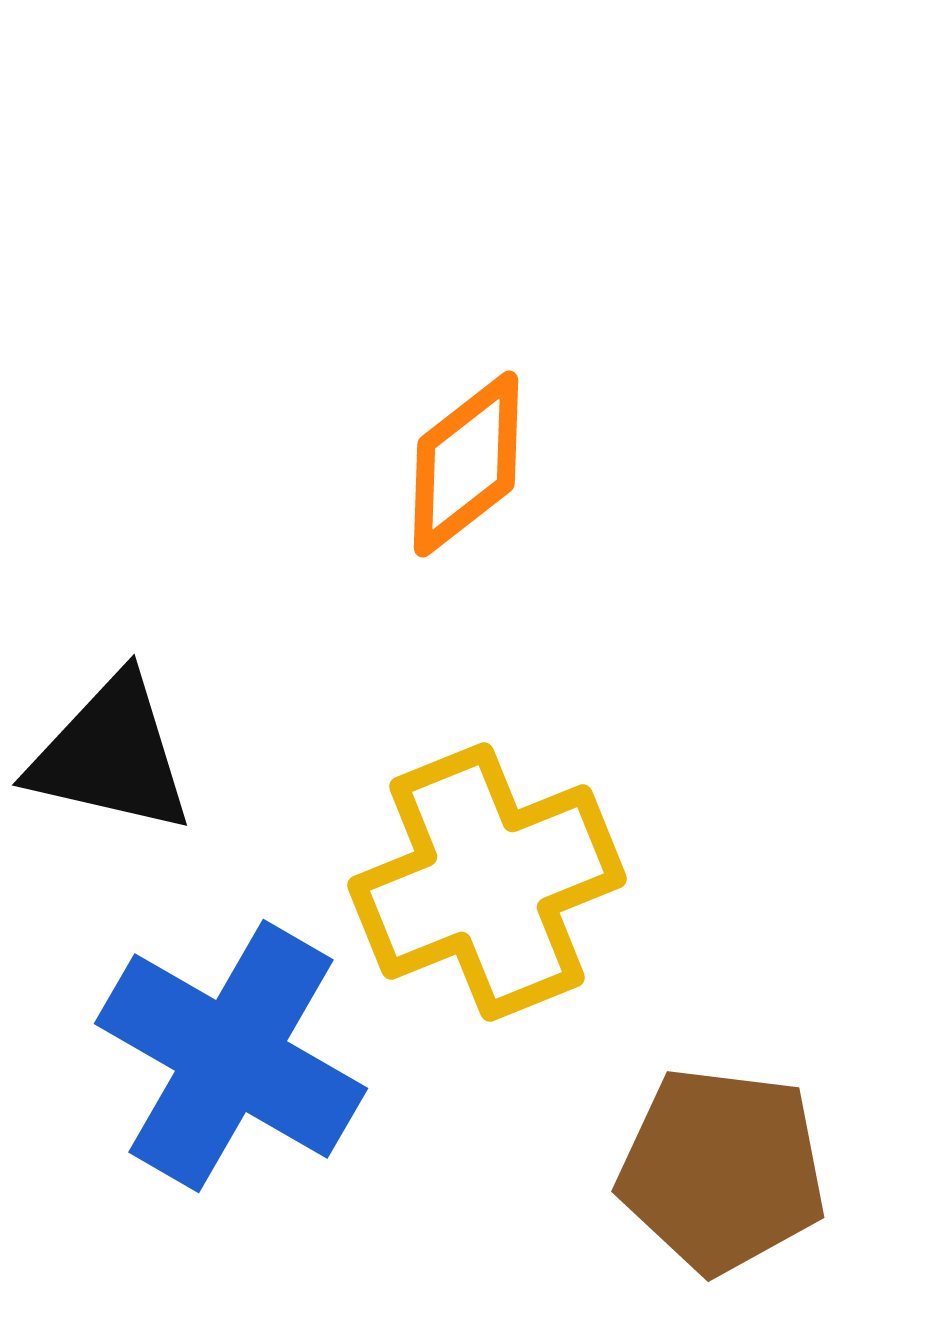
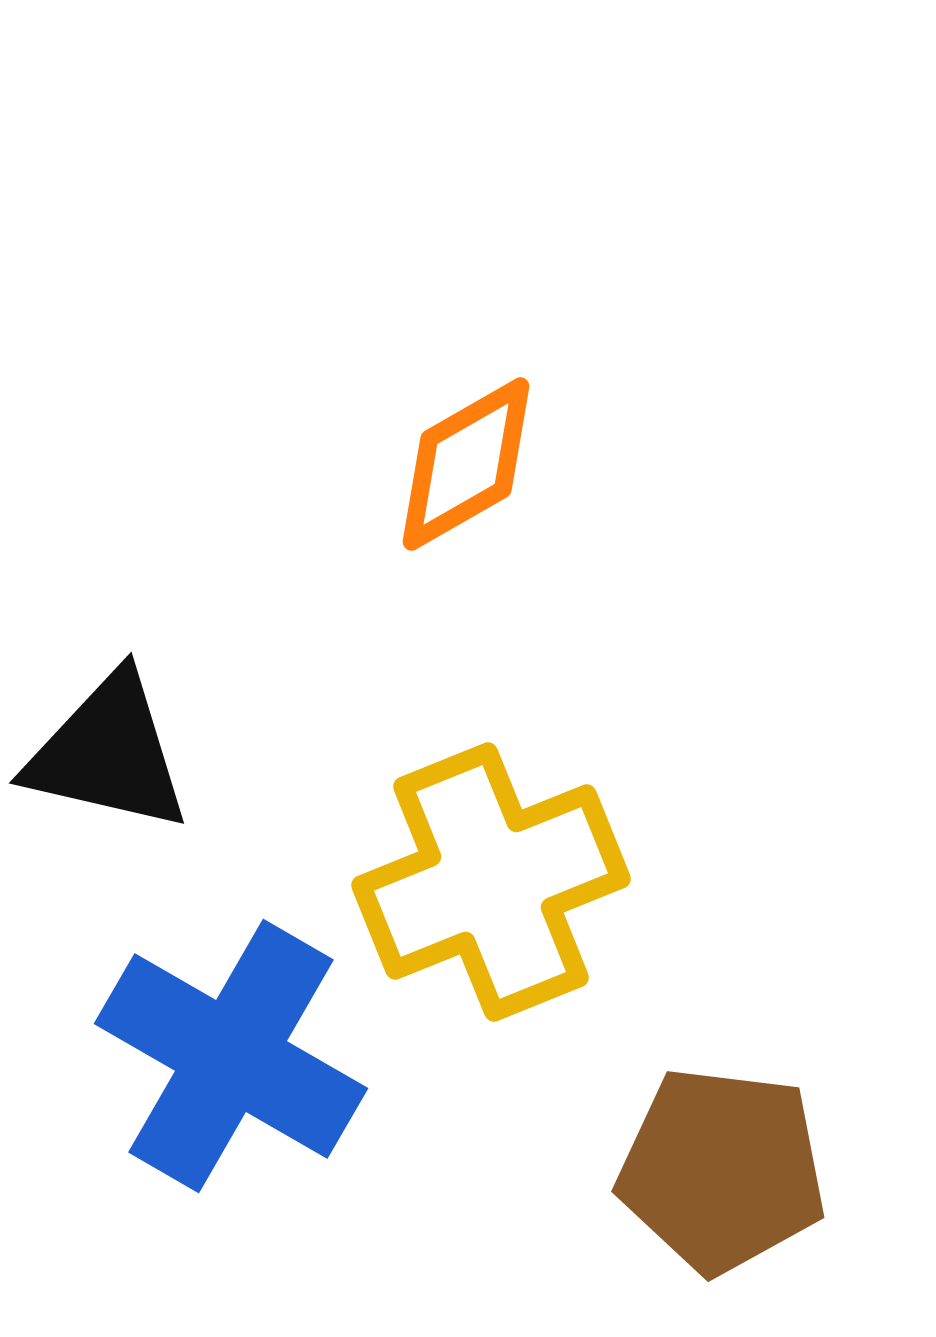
orange diamond: rotated 8 degrees clockwise
black triangle: moved 3 px left, 2 px up
yellow cross: moved 4 px right
